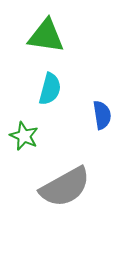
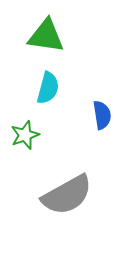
cyan semicircle: moved 2 px left, 1 px up
green star: moved 1 px right, 1 px up; rotated 28 degrees clockwise
gray semicircle: moved 2 px right, 8 px down
